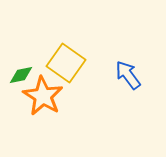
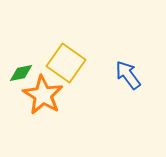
green diamond: moved 2 px up
orange star: moved 1 px up
